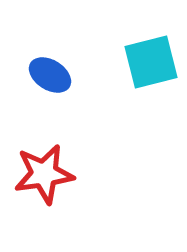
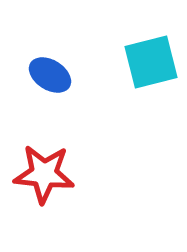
red star: rotated 14 degrees clockwise
